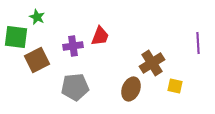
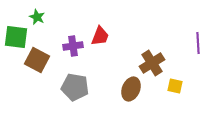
brown square: rotated 35 degrees counterclockwise
gray pentagon: rotated 16 degrees clockwise
